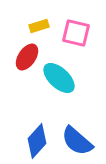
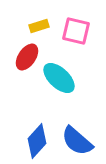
pink square: moved 2 px up
